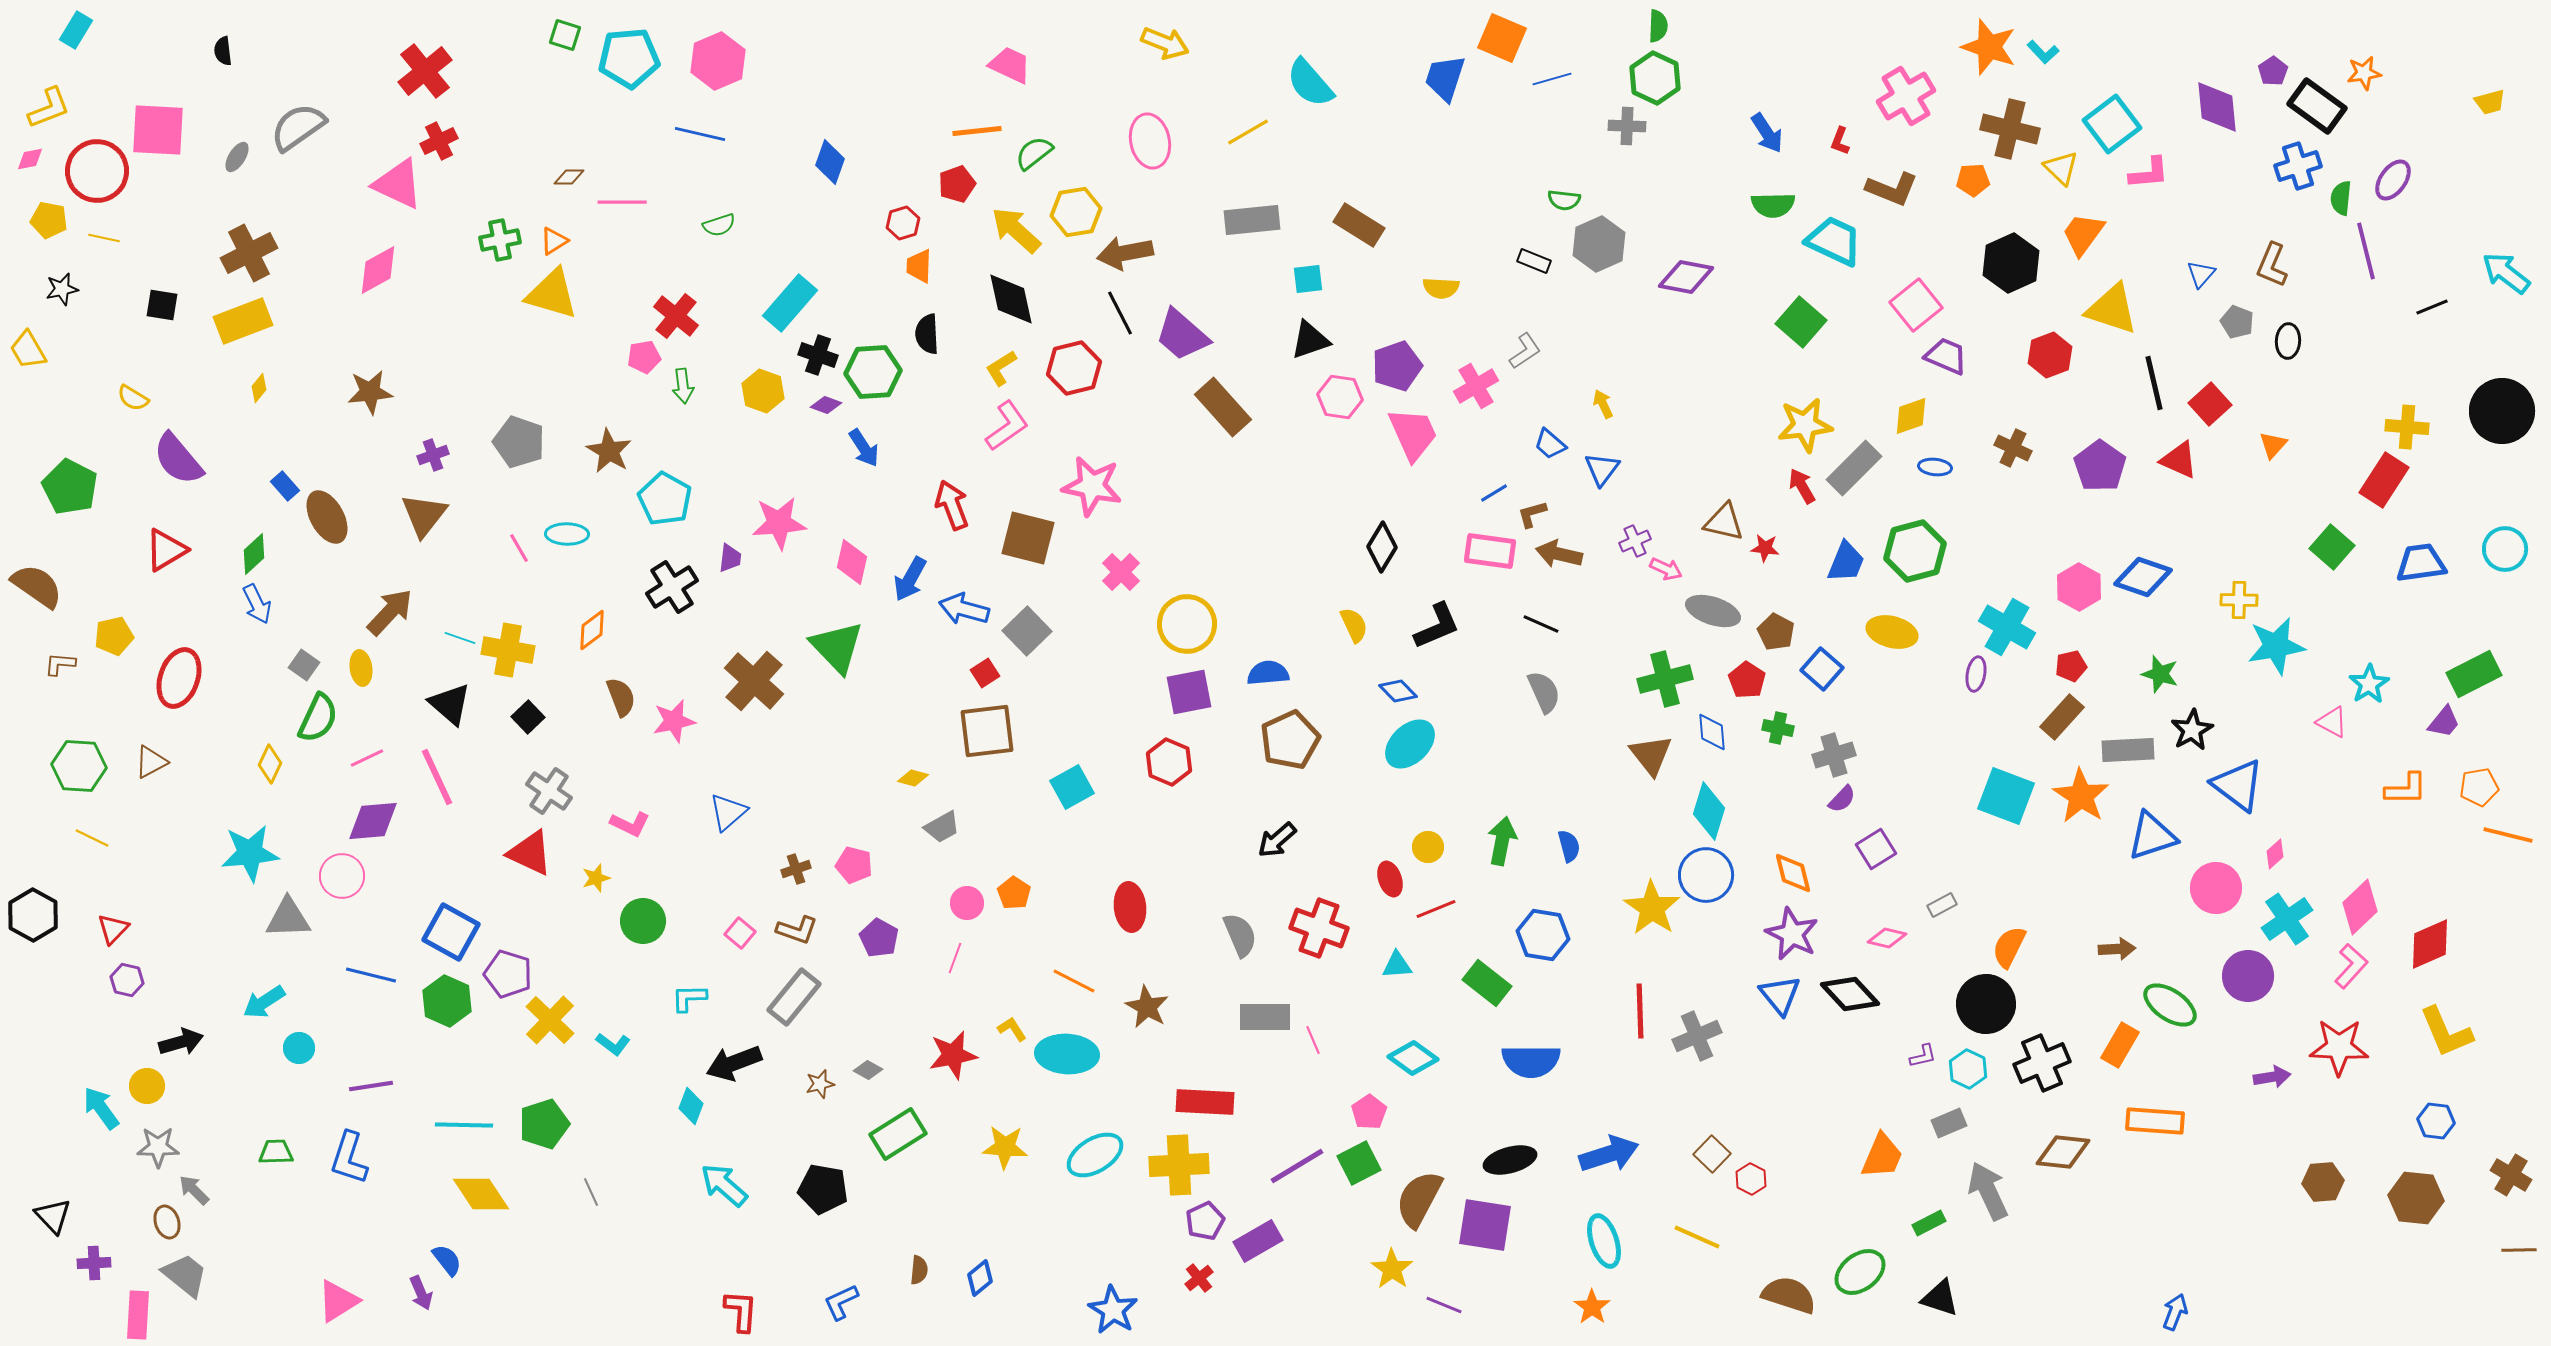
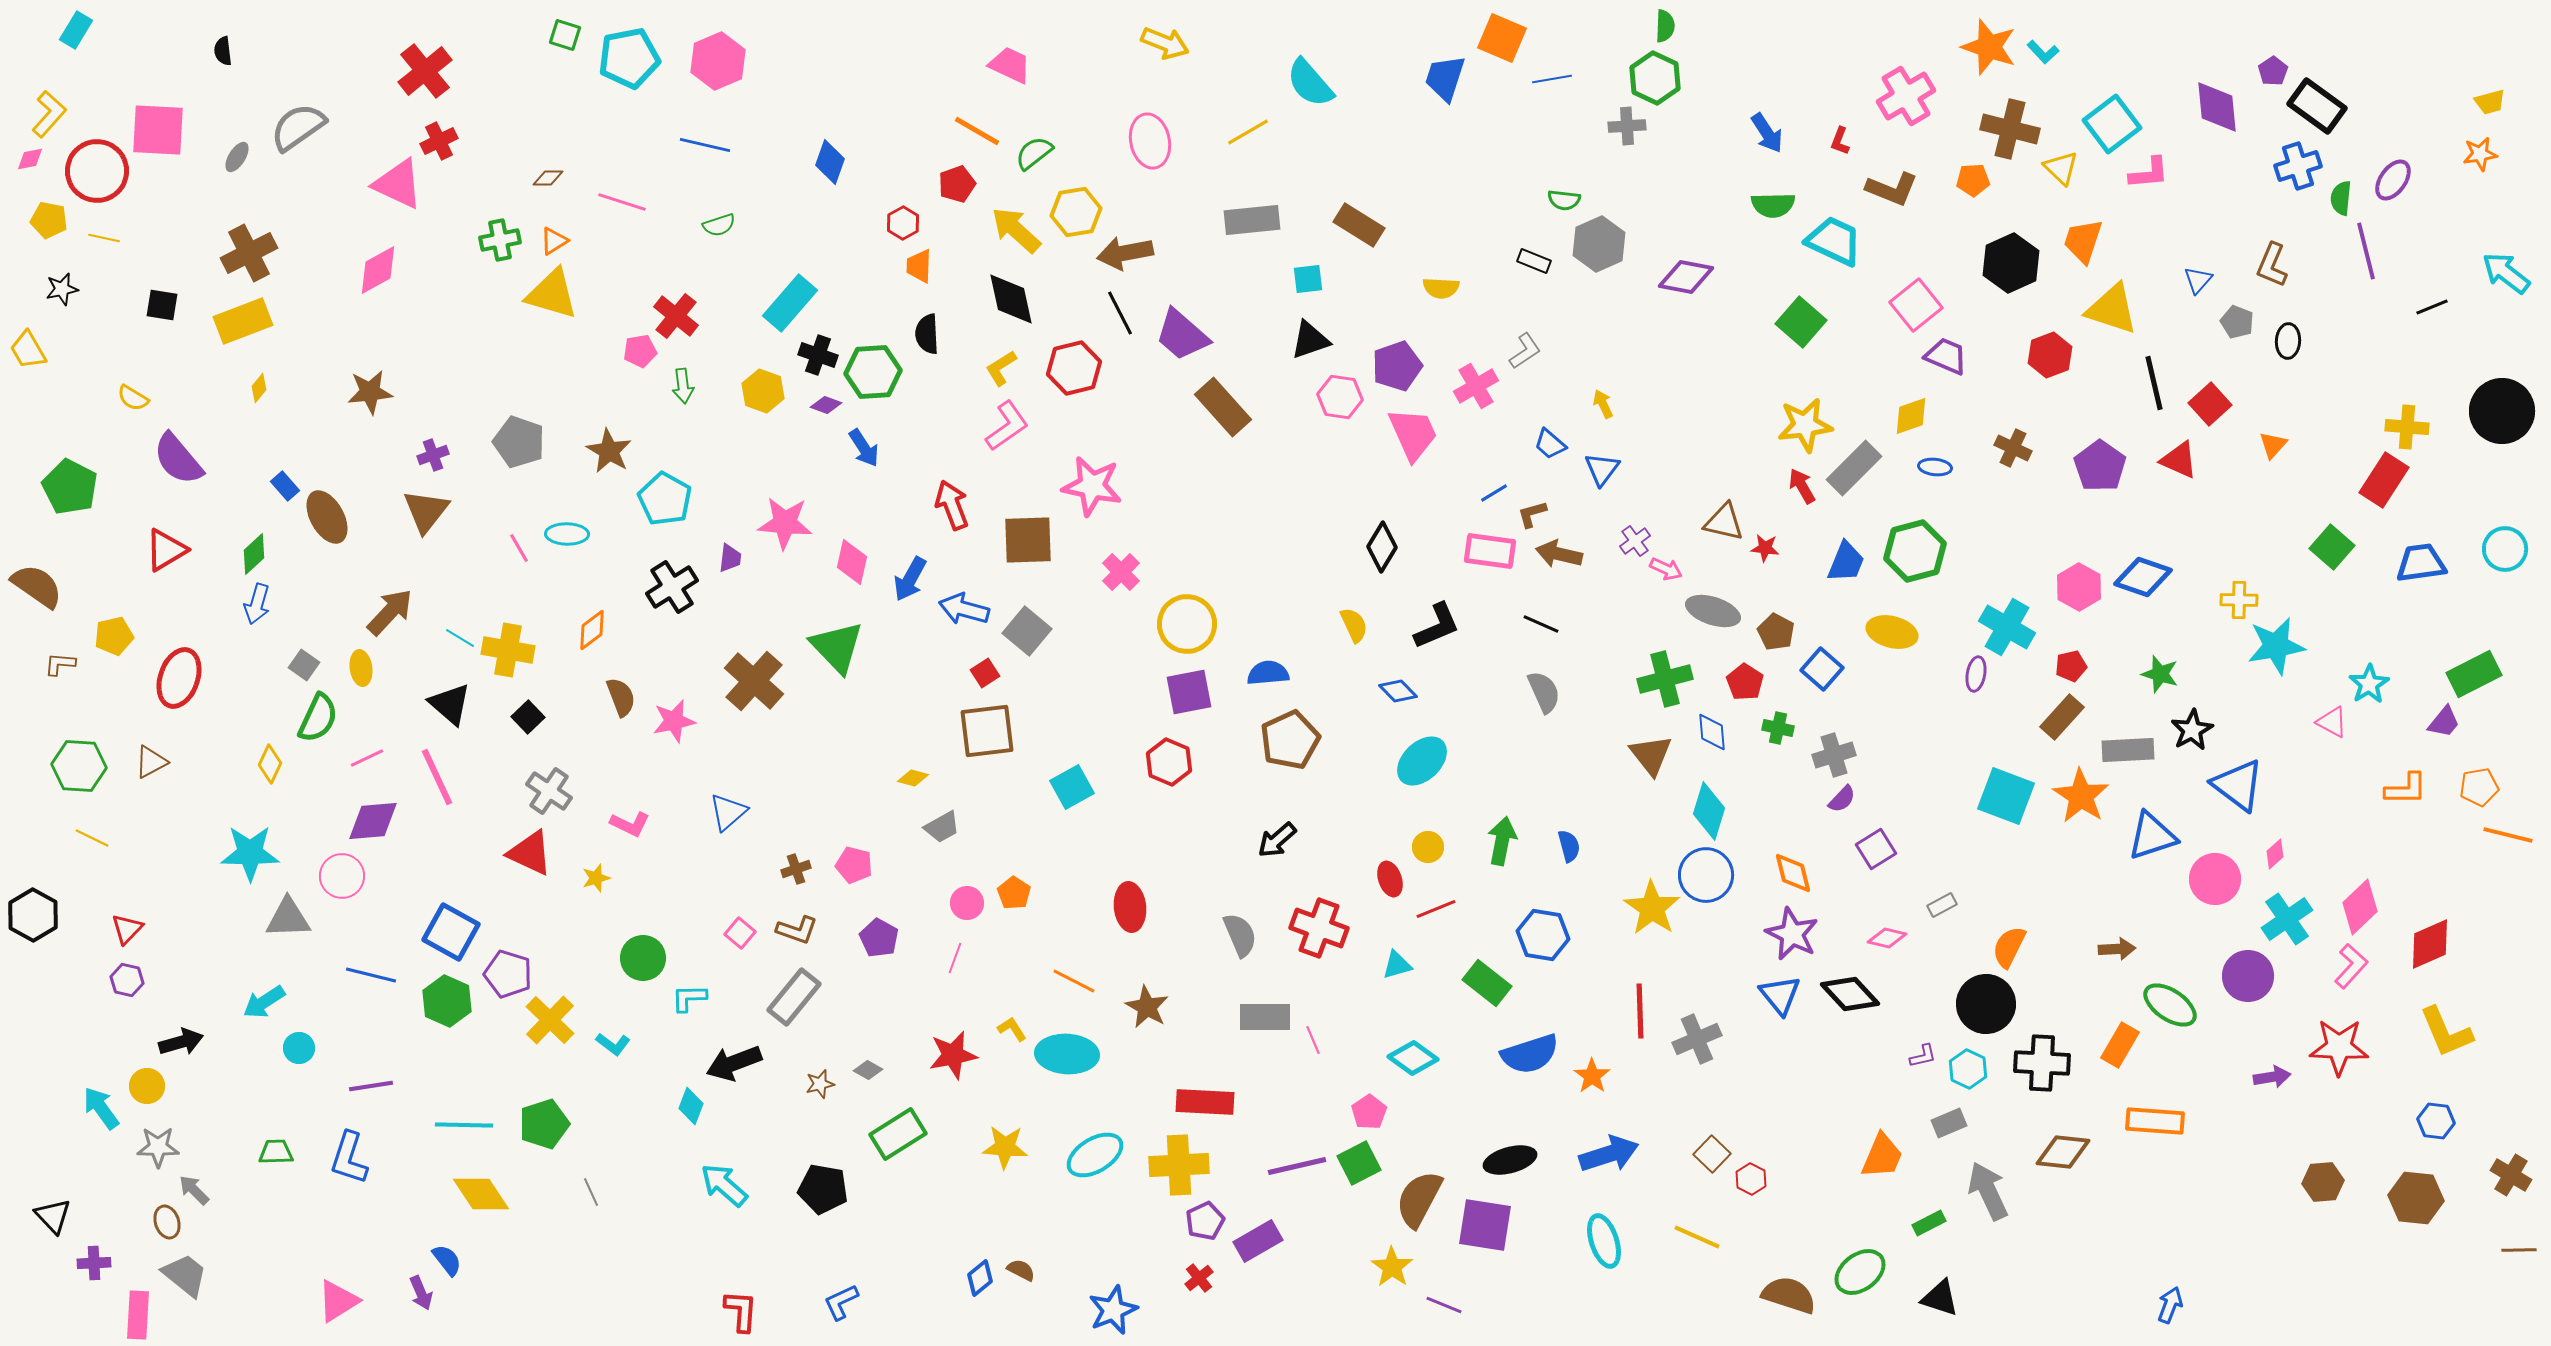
green semicircle at (1658, 26): moved 7 px right
cyan pentagon at (629, 58): rotated 6 degrees counterclockwise
orange star at (2364, 73): moved 116 px right, 81 px down
blue line at (1552, 79): rotated 6 degrees clockwise
yellow L-shape at (49, 108): moved 6 px down; rotated 27 degrees counterclockwise
gray cross at (1627, 126): rotated 6 degrees counterclockwise
orange line at (977, 131): rotated 36 degrees clockwise
blue line at (700, 134): moved 5 px right, 11 px down
brown diamond at (569, 177): moved 21 px left, 1 px down
pink line at (622, 202): rotated 18 degrees clockwise
red hexagon at (903, 223): rotated 12 degrees counterclockwise
orange trapezoid at (2083, 234): moved 7 px down; rotated 18 degrees counterclockwise
blue triangle at (2201, 274): moved 3 px left, 6 px down
pink pentagon at (644, 357): moved 4 px left, 6 px up
brown triangle at (424, 515): moved 2 px right, 4 px up
pink star at (779, 523): moved 6 px right; rotated 10 degrees clockwise
brown square at (1028, 538): moved 2 px down; rotated 16 degrees counterclockwise
purple cross at (1635, 541): rotated 12 degrees counterclockwise
blue arrow at (257, 604): rotated 42 degrees clockwise
gray square at (1027, 631): rotated 6 degrees counterclockwise
cyan line at (460, 638): rotated 12 degrees clockwise
red pentagon at (1747, 680): moved 2 px left, 2 px down
cyan ellipse at (1410, 744): moved 12 px right, 17 px down
cyan star at (250, 853): rotated 6 degrees clockwise
pink circle at (2216, 888): moved 1 px left, 9 px up
green circle at (643, 921): moved 37 px down
red triangle at (113, 929): moved 14 px right
cyan triangle at (1397, 965): rotated 12 degrees counterclockwise
gray cross at (1697, 1036): moved 3 px down
blue semicircle at (1531, 1061): moved 1 px left, 7 px up; rotated 18 degrees counterclockwise
black cross at (2042, 1063): rotated 26 degrees clockwise
purple line at (1297, 1166): rotated 18 degrees clockwise
yellow star at (1392, 1269): moved 2 px up
brown semicircle at (919, 1270): moved 102 px right; rotated 68 degrees counterclockwise
orange star at (1592, 1307): moved 231 px up
blue star at (1113, 1310): rotated 18 degrees clockwise
blue arrow at (2175, 1312): moved 5 px left, 7 px up
